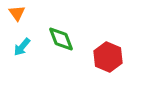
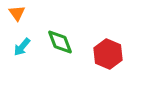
green diamond: moved 1 px left, 3 px down
red hexagon: moved 3 px up
